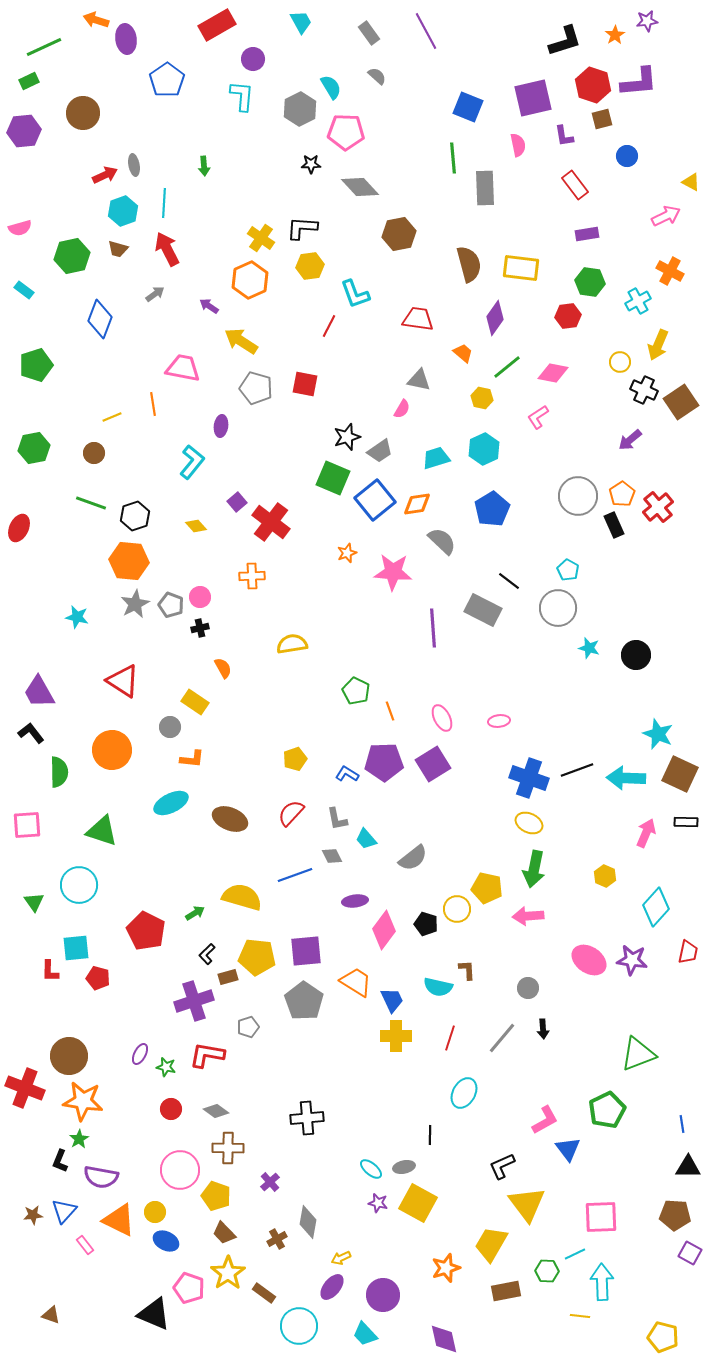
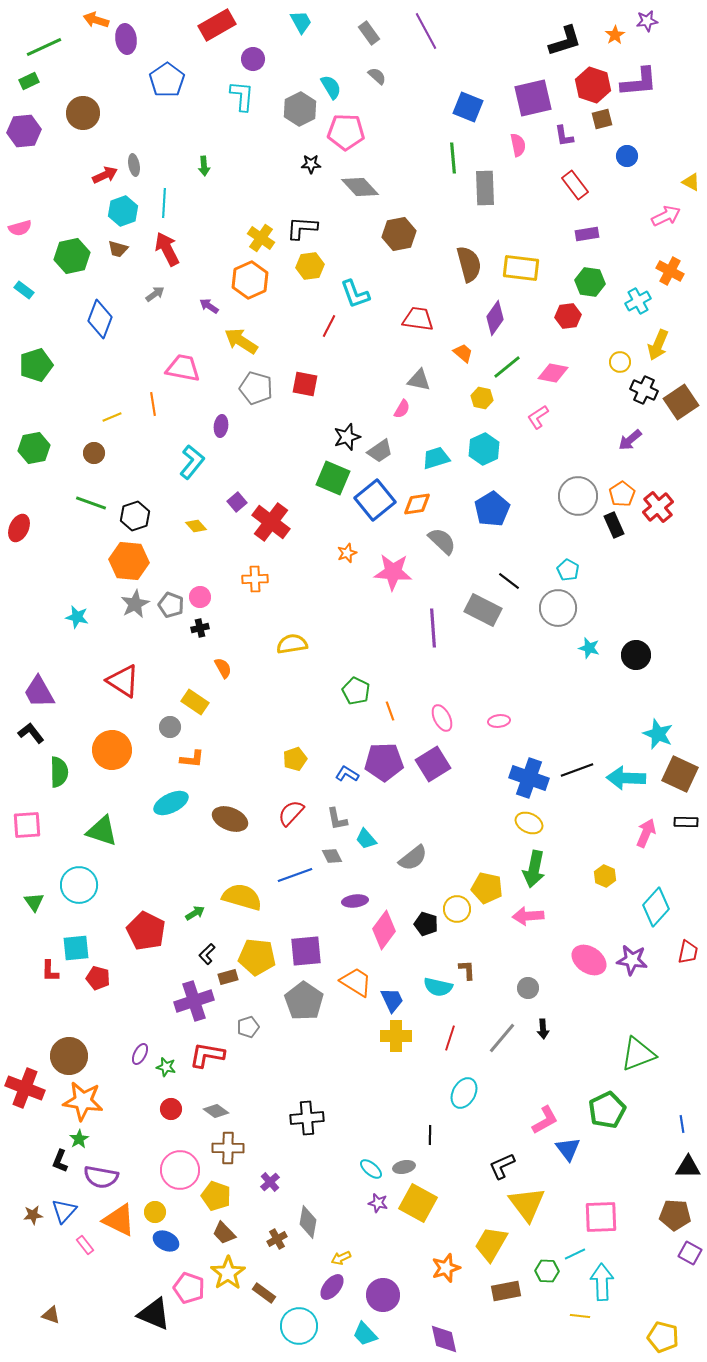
orange cross at (252, 576): moved 3 px right, 3 px down
